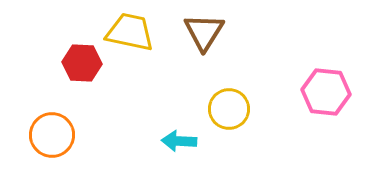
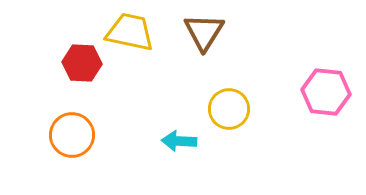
orange circle: moved 20 px right
